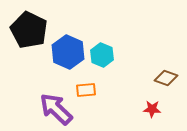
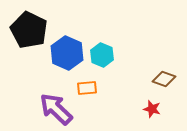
blue hexagon: moved 1 px left, 1 px down
brown diamond: moved 2 px left, 1 px down
orange rectangle: moved 1 px right, 2 px up
red star: rotated 12 degrees clockwise
